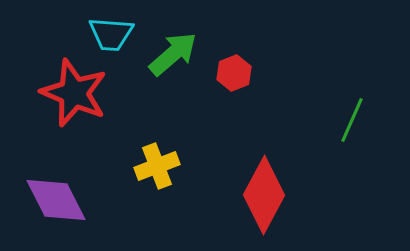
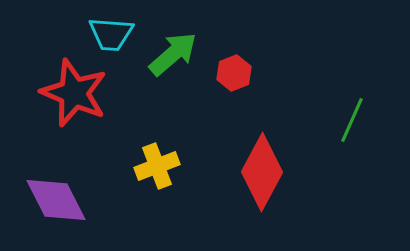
red diamond: moved 2 px left, 23 px up
